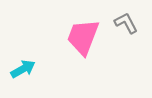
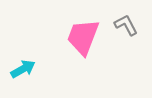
gray L-shape: moved 2 px down
